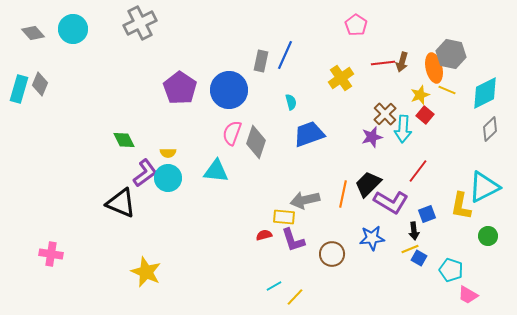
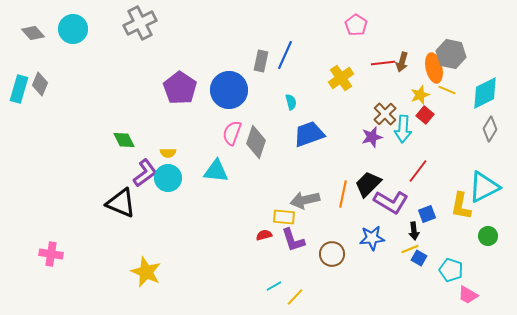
gray diamond at (490, 129): rotated 15 degrees counterclockwise
